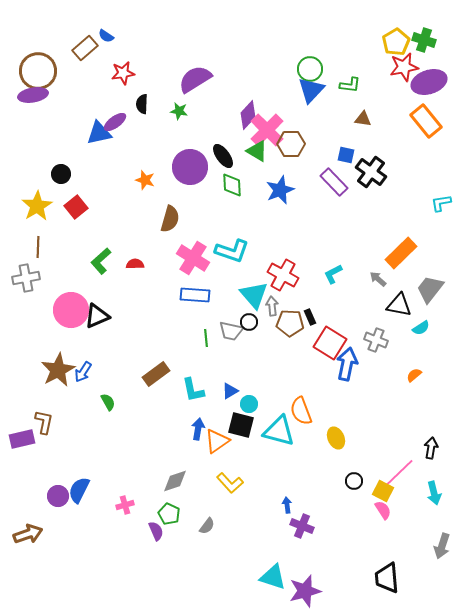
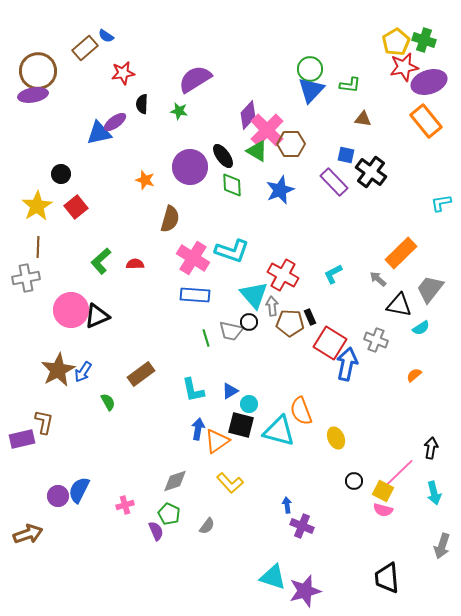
green line at (206, 338): rotated 12 degrees counterclockwise
brown rectangle at (156, 374): moved 15 px left
pink semicircle at (383, 510): rotated 138 degrees clockwise
